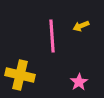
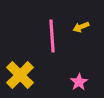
yellow arrow: moved 1 px down
yellow cross: rotated 32 degrees clockwise
